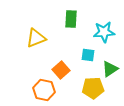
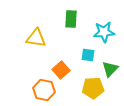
yellow triangle: rotated 30 degrees clockwise
green triangle: rotated 12 degrees counterclockwise
